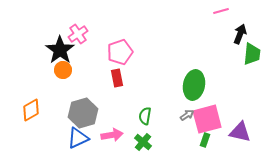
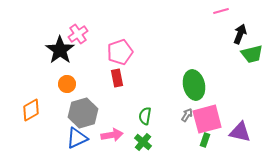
green trapezoid: rotated 70 degrees clockwise
orange circle: moved 4 px right, 14 px down
green ellipse: rotated 24 degrees counterclockwise
gray arrow: rotated 24 degrees counterclockwise
blue triangle: moved 1 px left
